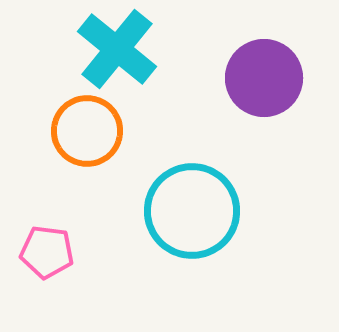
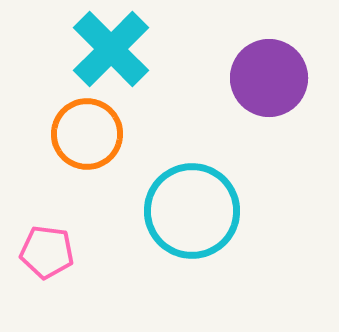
cyan cross: moved 6 px left; rotated 6 degrees clockwise
purple circle: moved 5 px right
orange circle: moved 3 px down
